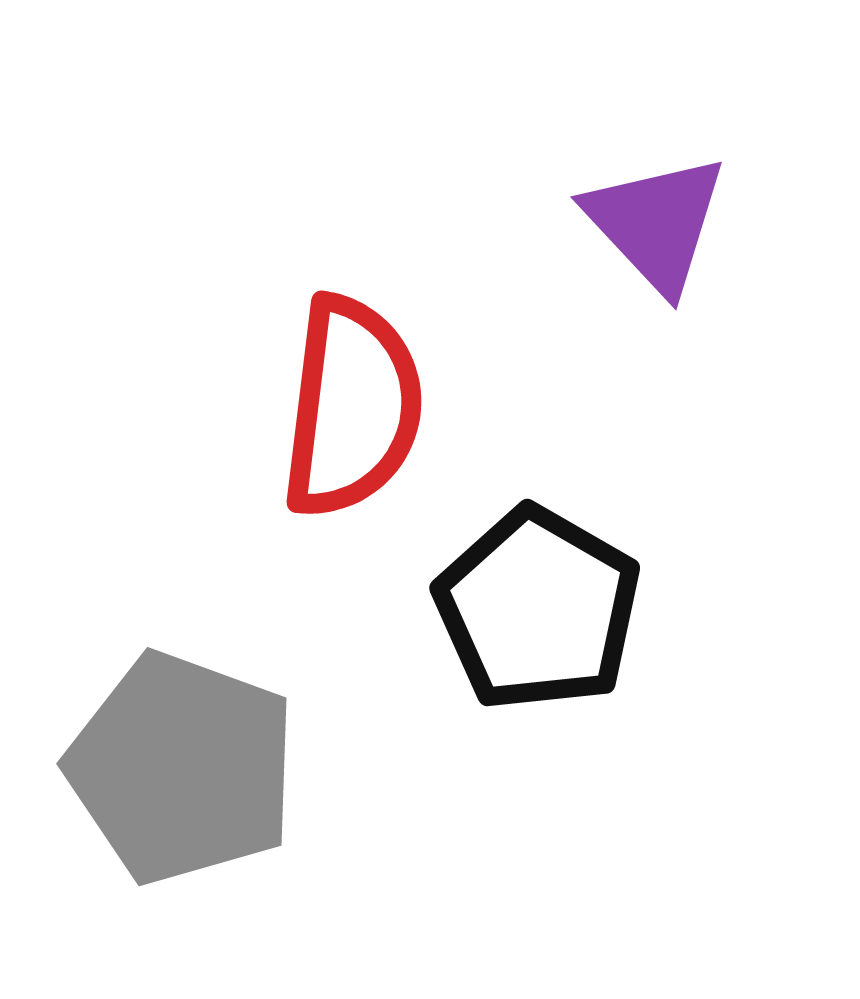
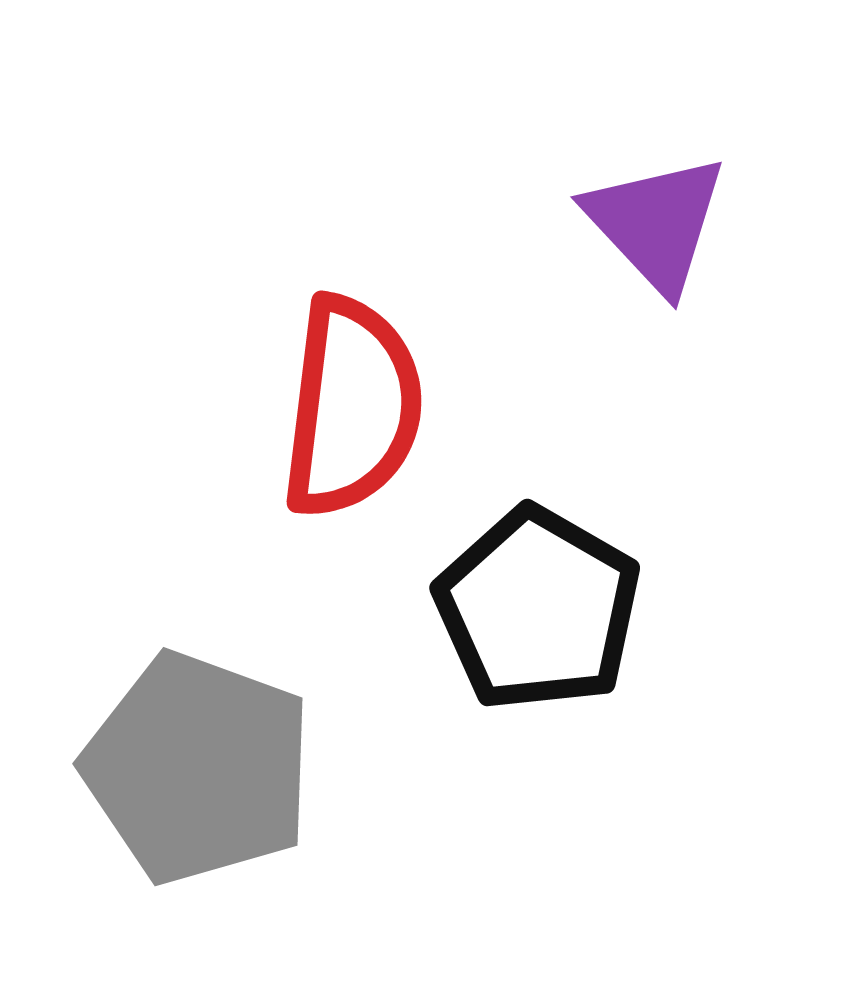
gray pentagon: moved 16 px right
